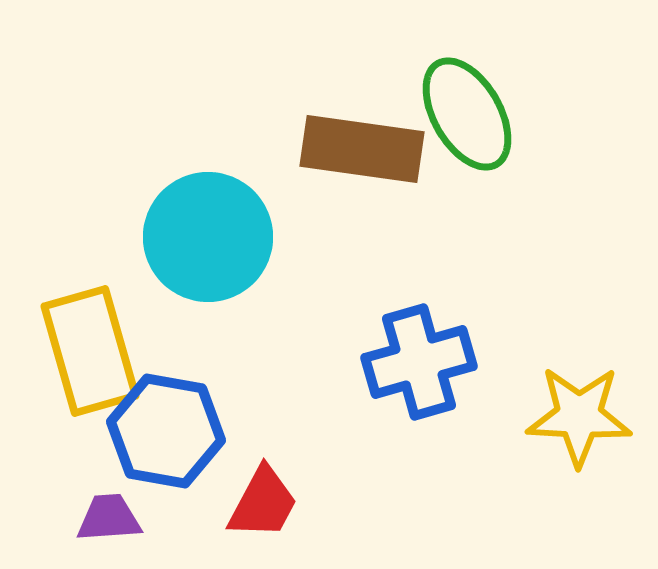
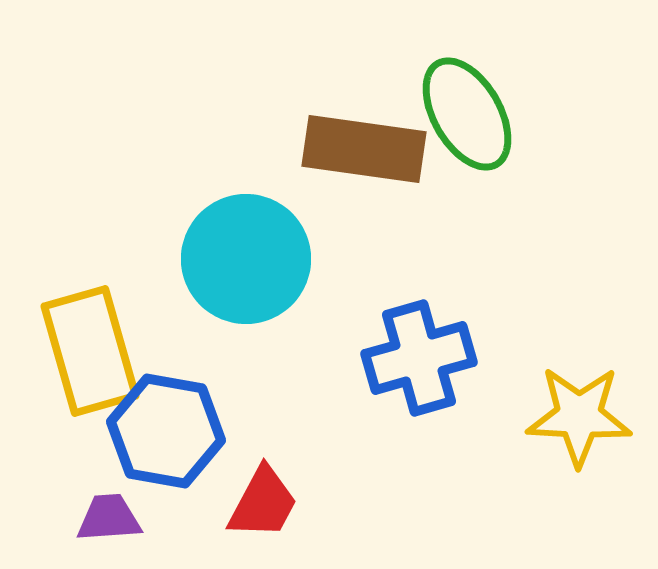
brown rectangle: moved 2 px right
cyan circle: moved 38 px right, 22 px down
blue cross: moved 4 px up
